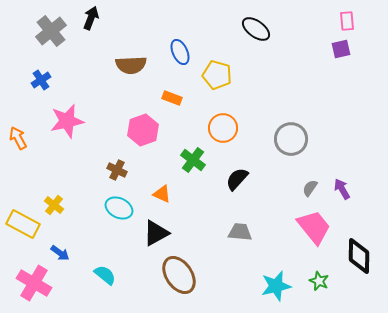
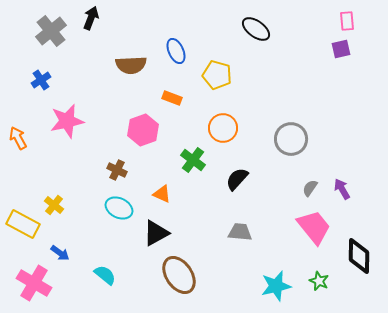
blue ellipse: moved 4 px left, 1 px up
